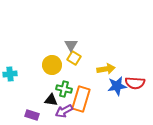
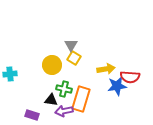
red semicircle: moved 5 px left, 6 px up
purple arrow: rotated 18 degrees clockwise
